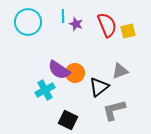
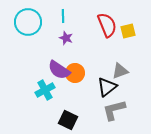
purple star: moved 10 px left, 14 px down
black triangle: moved 8 px right
